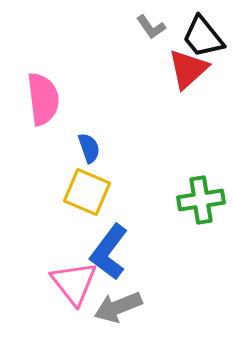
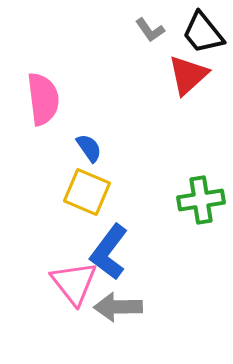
gray L-shape: moved 1 px left, 3 px down
black trapezoid: moved 4 px up
red triangle: moved 6 px down
blue semicircle: rotated 16 degrees counterclockwise
gray arrow: rotated 21 degrees clockwise
